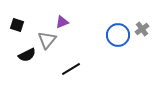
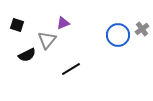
purple triangle: moved 1 px right, 1 px down
